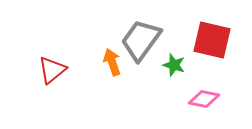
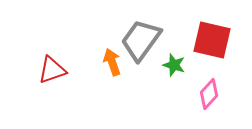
red triangle: rotated 20 degrees clockwise
pink diamond: moved 5 px right, 5 px up; rotated 60 degrees counterclockwise
